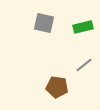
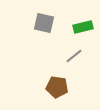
gray line: moved 10 px left, 9 px up
